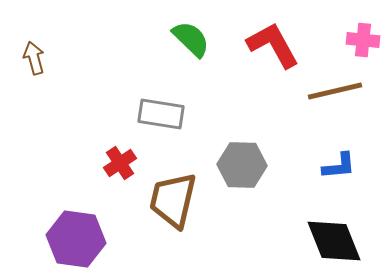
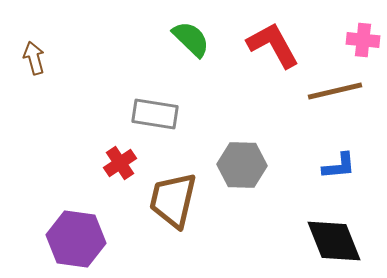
gray rectangle: moved 6 px left
